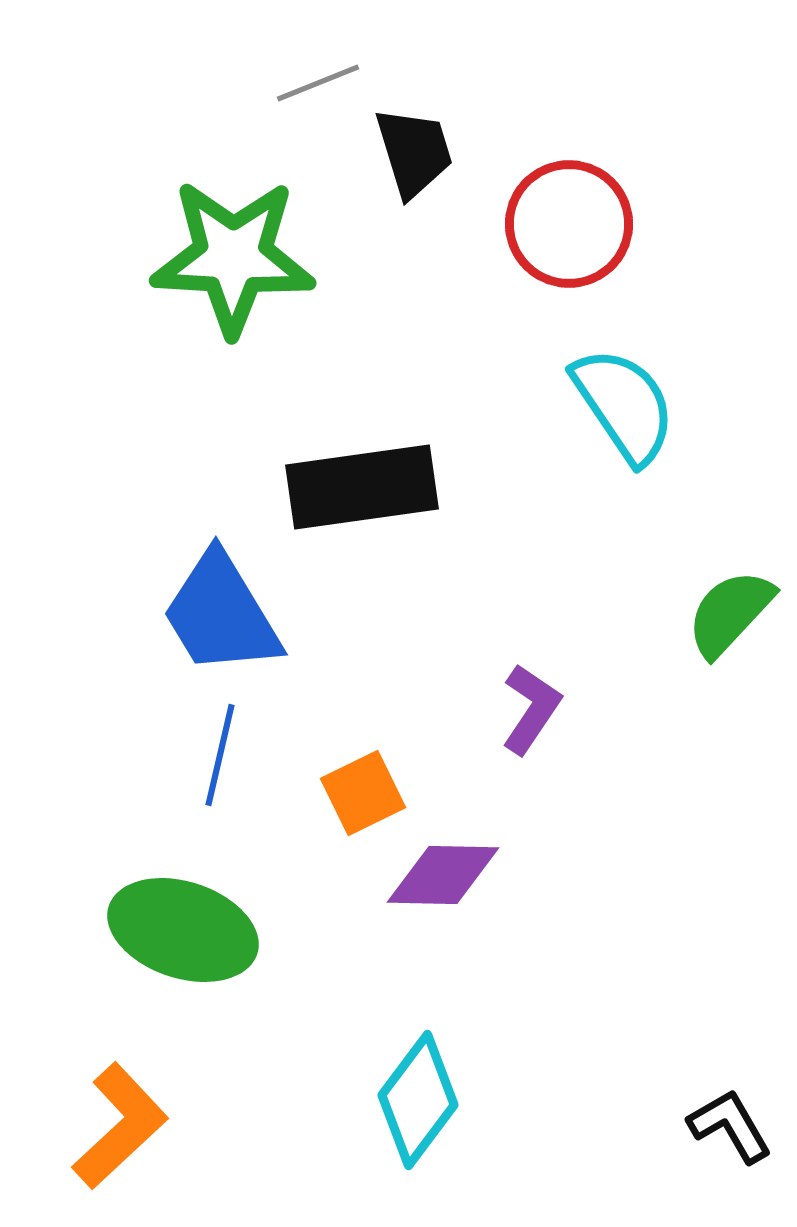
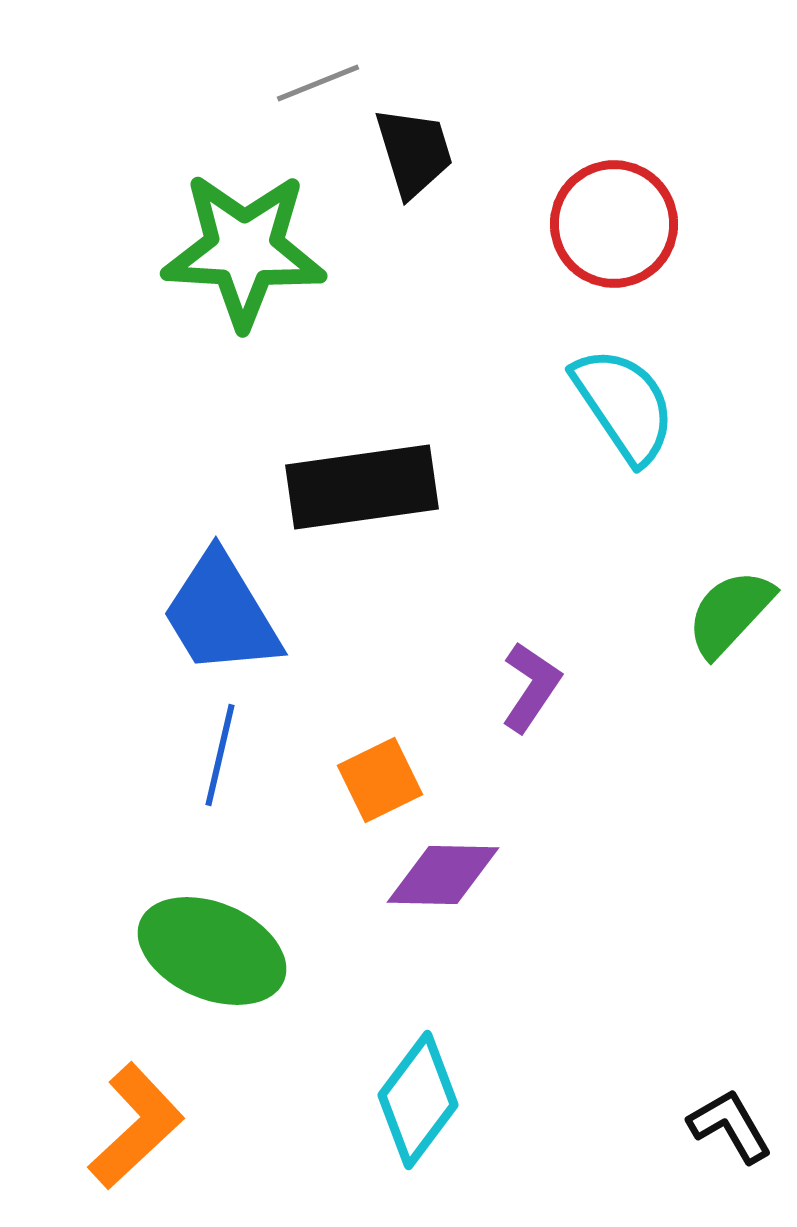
red circle: moved 45 px right
green star: moved 11 px right, 7 px up
purple L-shape: moved 22 px up
orange square: moved 17 px right, 13 px up
green ellipse: moved 29 px right, 21 px down; rotated 5 degrees clockwise
orange L-shape: moved 16 px right
